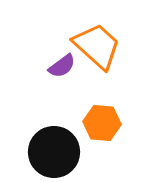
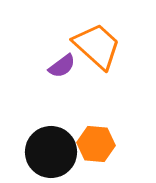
orange hexagon: moved 6 px left, 21 px down
black circle: moved 3 px left
